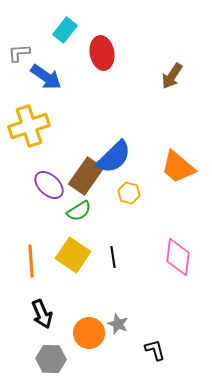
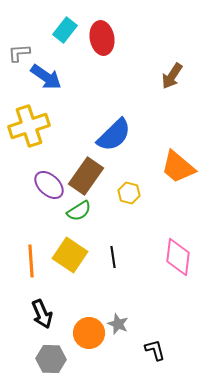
red ellipse: moved 15 px up
blue semicircle: moved 22 px up
yellow square: moved 3 px left
